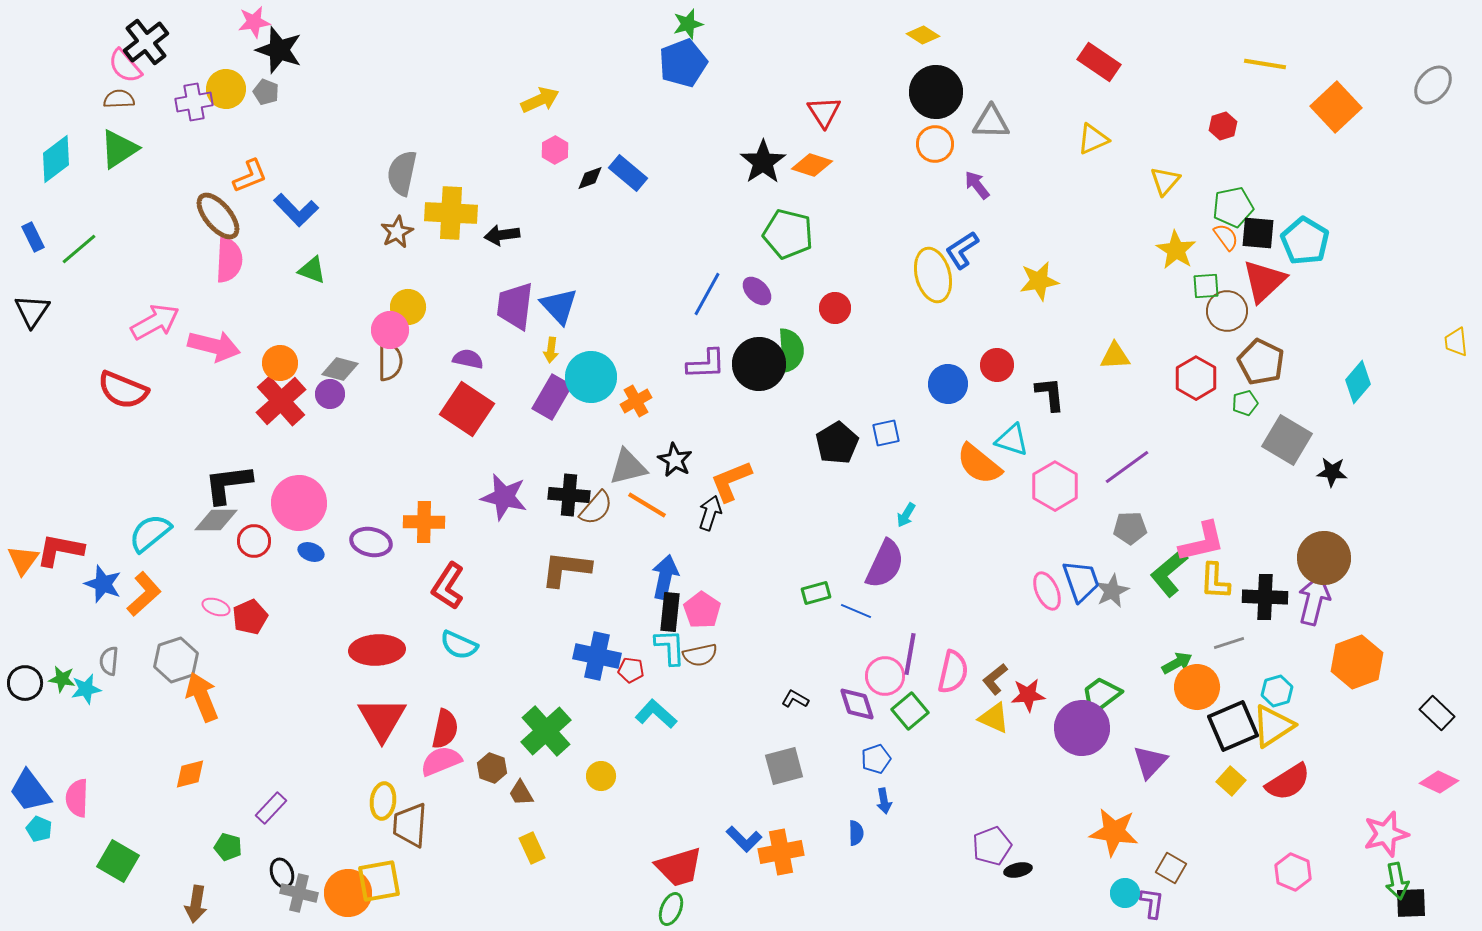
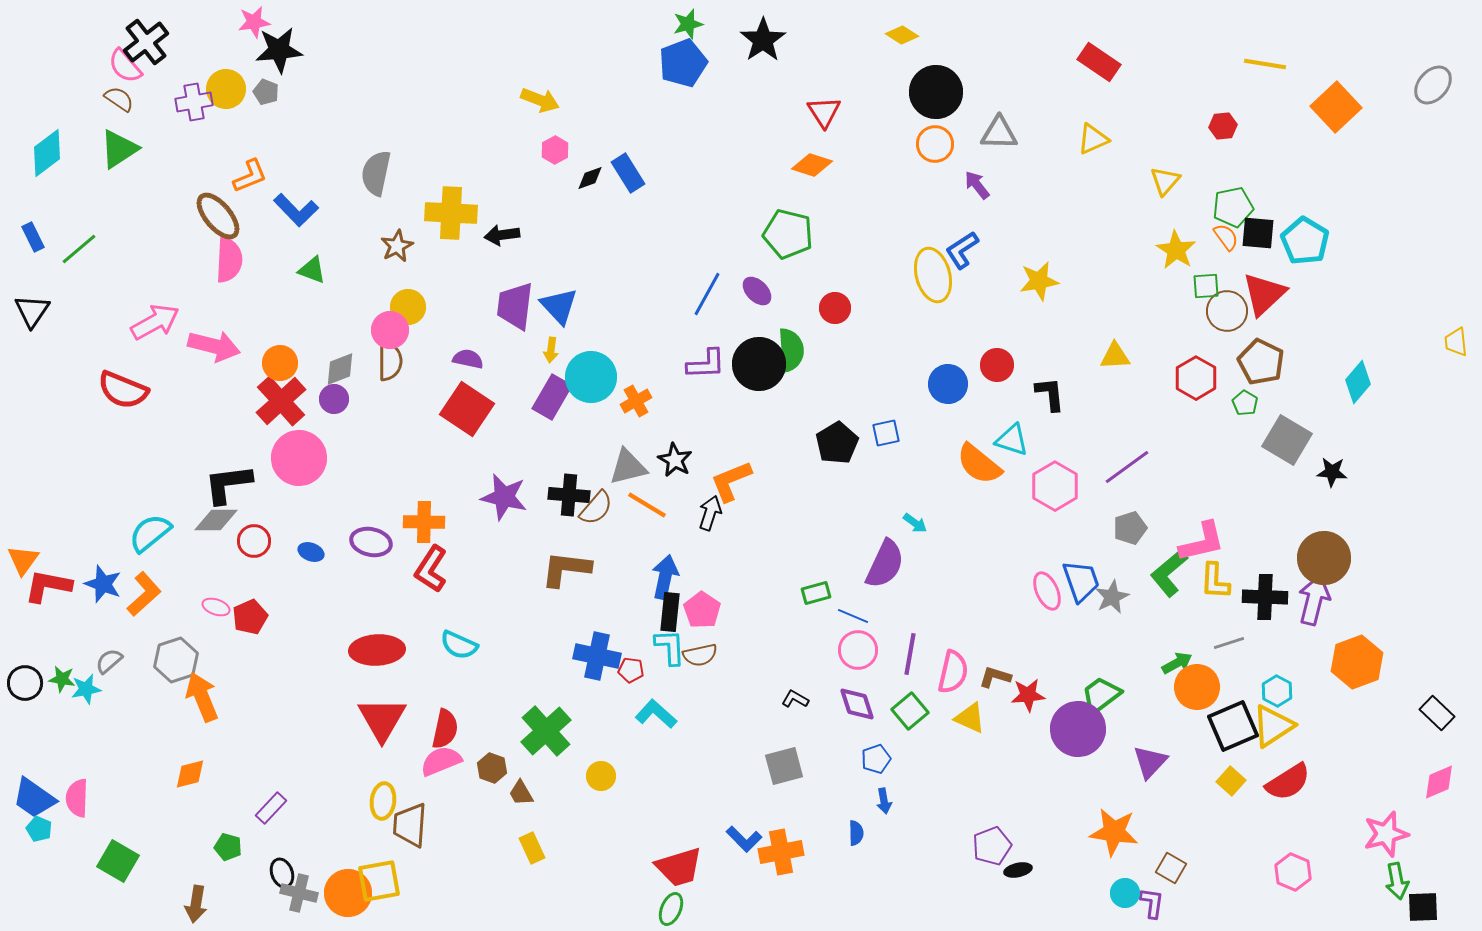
yellow diamond at (923, 35): moved 21 px left
black star at (279, 50): rotated 24 degrees counterclockwise
brown semicircle at (119, 99): rotated 36 degrees clockwise
yellow arrow at (540, 100): rotated 45 degrees clockwise
gray triangle at (991, 122): moved 8 px right, 11 px down
red hexagon at (1223, 126): rotated 12 degrees clockwise
cyan diamond at (56, 159): moved 9 px left, 6 px up
black star at (763, 162): moved 122 px up
gray semicircle at (402, 173): moved 26 px left
blue rectangle at (628, 173): rotated 18 degrees clockwise
brown star at (397, 232): moved 14 px down
red triangle at (1264, 281): moved 13 px down
gray diamond at (340, 369): rotated 36 degrees counterclockwise
purple circle at (330, 394): moved 4 px right, 5 px down
green pentagon at (1245, 403): rotated 25 degrees counterclockwise
pink circle at (299, 503): moved 45 px up
cyan arrow at (906, 515): moved 9 px right, 8 px down; rotated 85 degrees counterclockwise
gray pentagon at (1130, 528): rotated 16 degrees counterclockwise
red L-shape at (60, 550): moved 12 px left, 36 px down
red L-shape at (448, 586): moved 17 px left, 17 px up
gray star at (1112, 591): moved 6 px down
blue line at (856, 611): moved 3 px left, 5 px down
gray semicircle at (109, 661): rotated 44 degrees clockwise
pink circle at (885, 676): moved 27 px left, 26 px up
brown L-shape at (995, 679): moved 2 px up; rotated 56 degrees clockwise
cyan hexagon at (1277, 691): rotated 16 degrees counterclockwise
yellow triangle at (994, 718): moved 24 px left
purple circle at (1082, 728): moved 4 px left, 1 px down
pink diamond at (1439, 782): rotated 48 degrees counterclockwise
blue trapezoid at (30, 791): moved 4 px right, 7 px down; rotated 18 degrees counterclockwise
black square at (1411, 903): moved 12 px right, 4 px down
